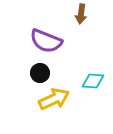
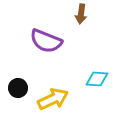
black circle: moved 22 px left, 15 px down
cyan diamond: moved 4 px right, 2 px up
yellow arrow: moved 1 px left
